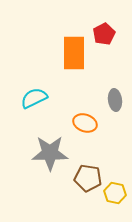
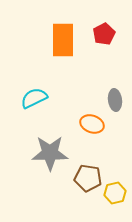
orange rectangle: moved 11 px left, 13 px up
orange ellipse: moved 7 px right, 1 px down
yellow hexagon: rotated 25 degrees counterclockwise
